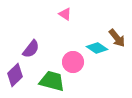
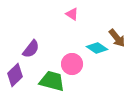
pink triangle: moved 7 px right
pink circle: moved 1 px left, 2 px down
